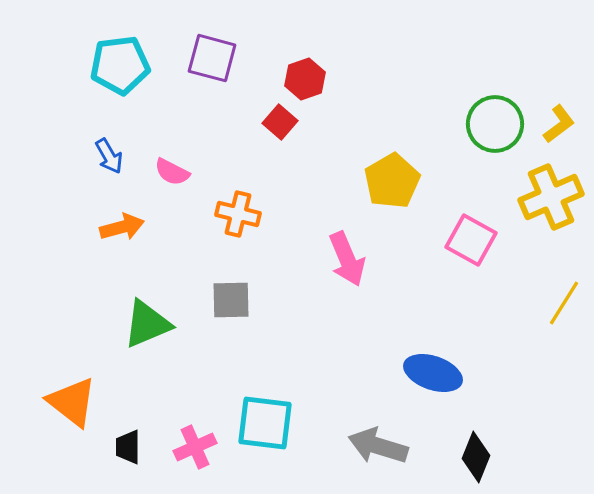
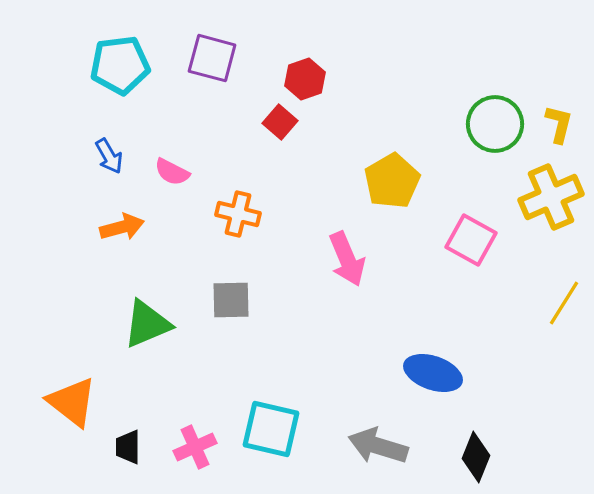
yellow L-shape: rotated 39 degrees counterclockwise
cyan square: moved 6 px right, 6 px down; rotated 6 degrees clockwise
